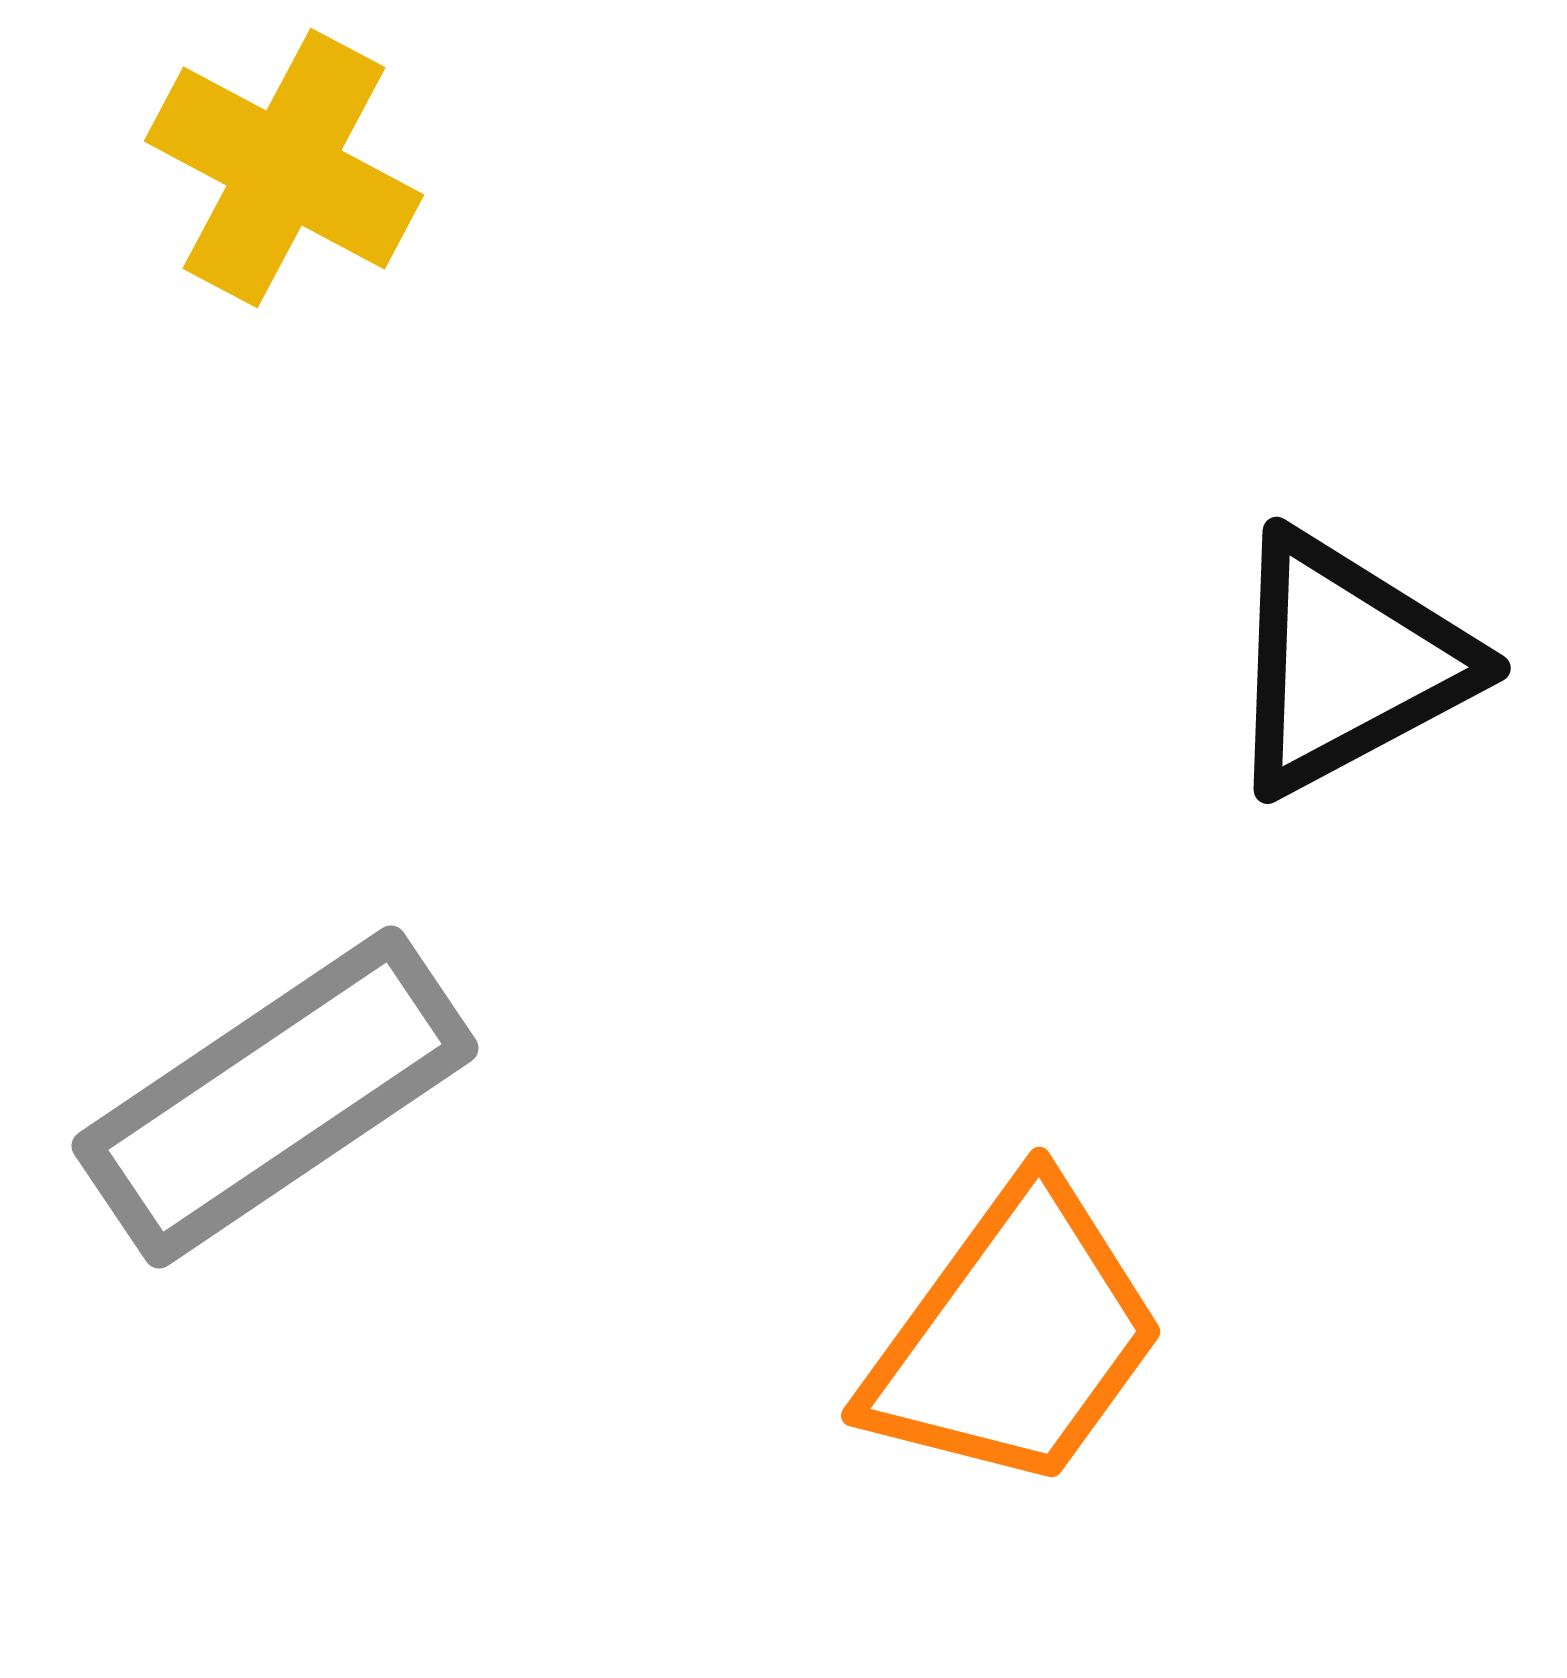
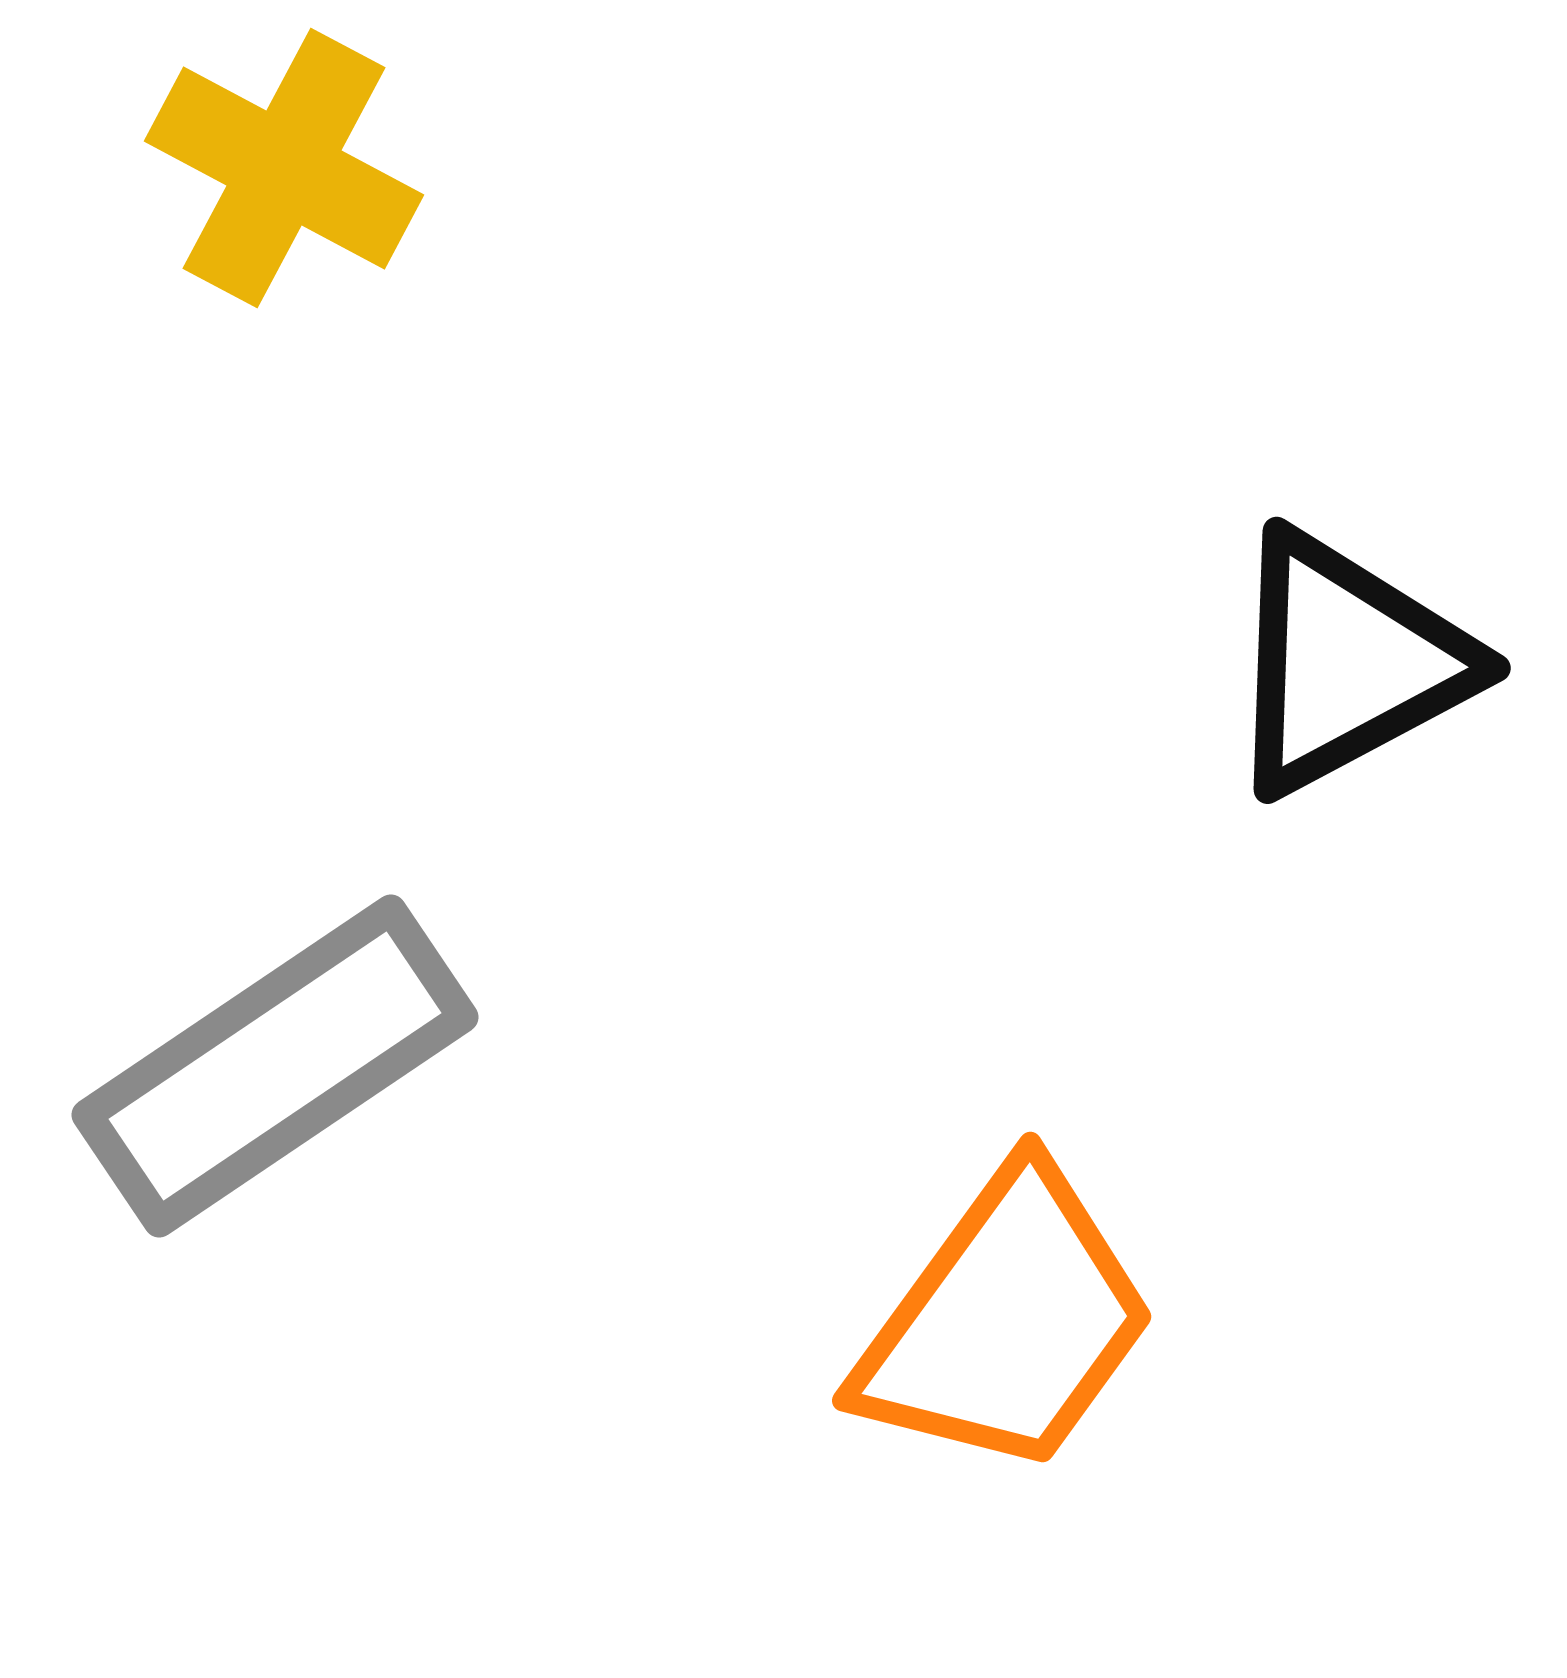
gray rectangle: moved 31 px up
orange trapezoid: moved 9 px left, 15 px up
